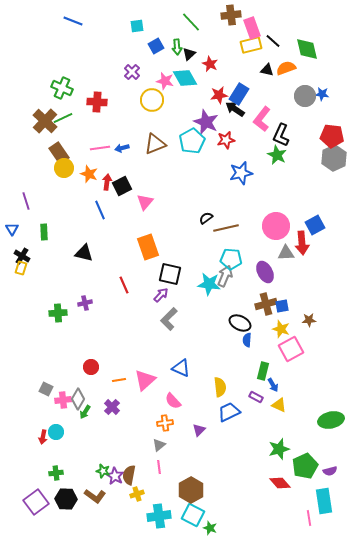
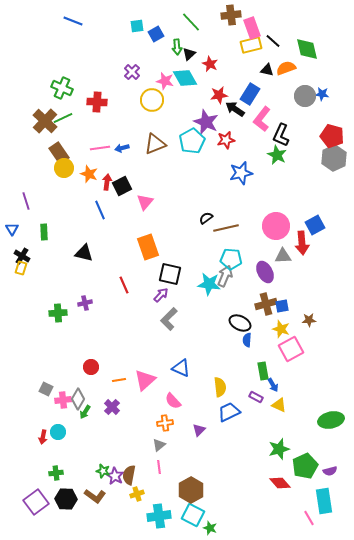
blue square at (156, 46): moved 12 px up
blue rectangle at (239, 94): moved 11 px right
red pentagon at (332, 136): rotated 10 degrees clockwise
gray triangle at (286, 253): moved 3 px left, 3 px down
green rectangle at (263, 371): rotated 24 degrees counterclockwise
cyan circle at (56, 432): moved 2 px right
pink line at (309, 518): rotated 21 degrees counterclockwise
